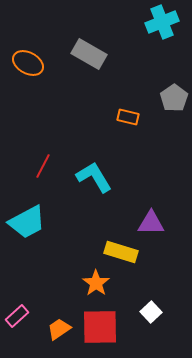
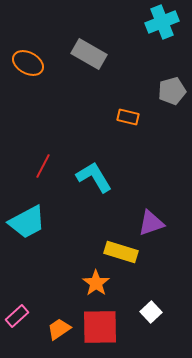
gray pentagon: moved 2 px left, 7 px up; rotated 20 degrees clockwise
purple triangle: rotated 20 degrees counterclockwise
